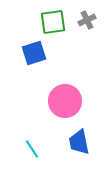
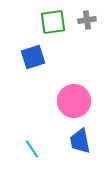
gray cross: rotated 18 degrees clockwise
blue square: moved 1 px left, 4 px down
pink circle: moved 9 px right
blue trapezoid: moved 1 px right, 1 px up
